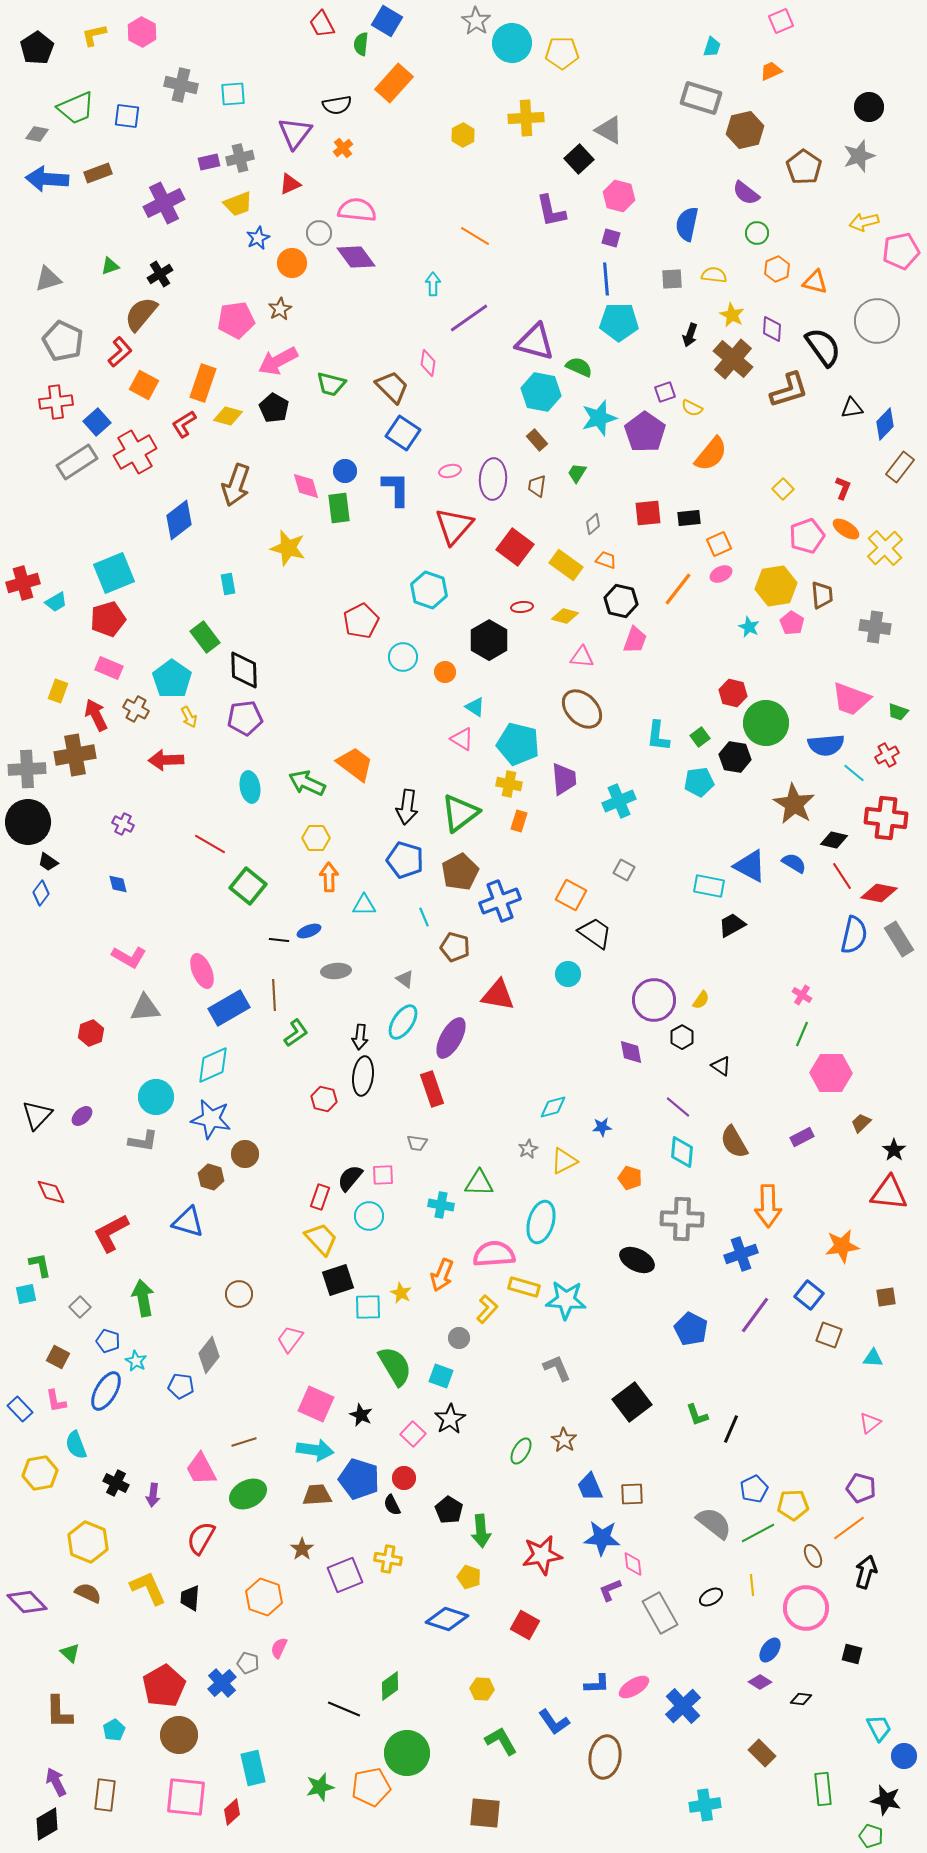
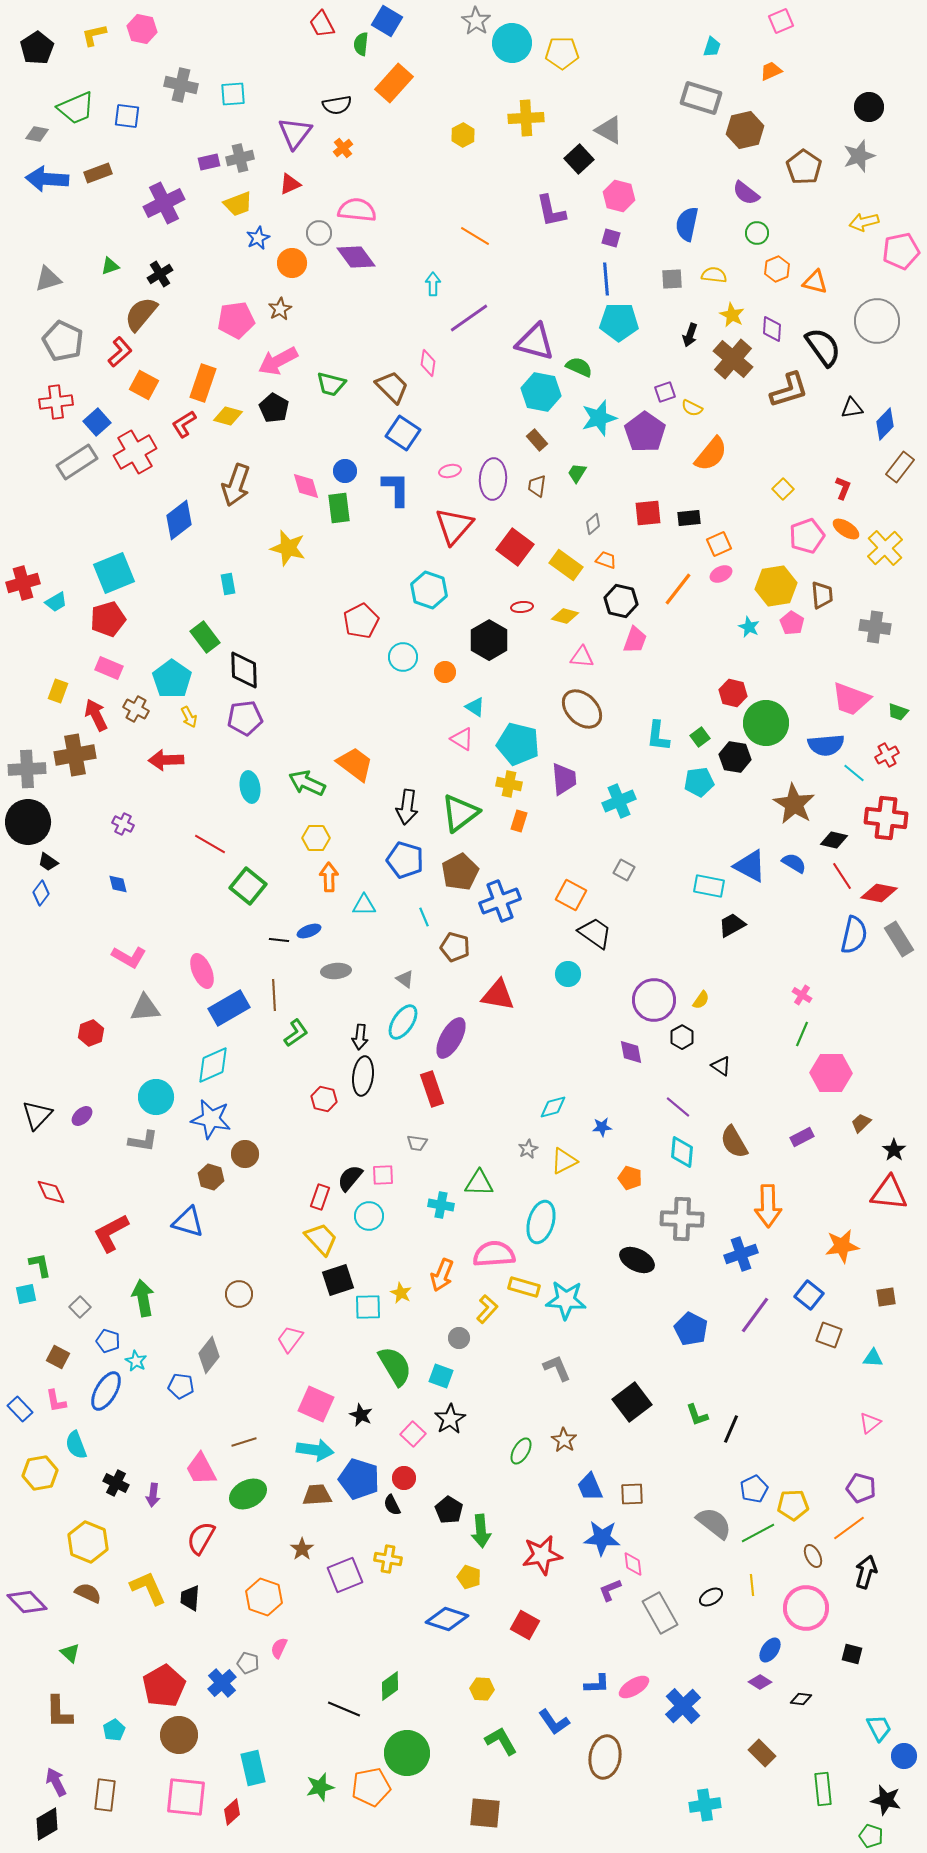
pink hexagon at (142, 32): moved 3 px up; rotated 16 degrees counterclockwise
